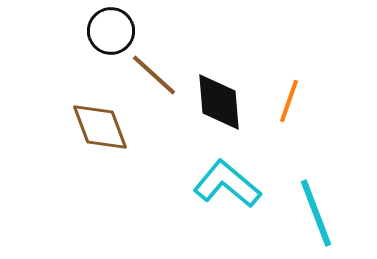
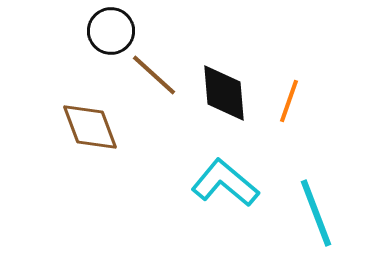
black diamond: moved 5 px right, 9 px up
brown diamond: moved 10 px left
cyan L-shape: moved 2 px left, 1 px up
